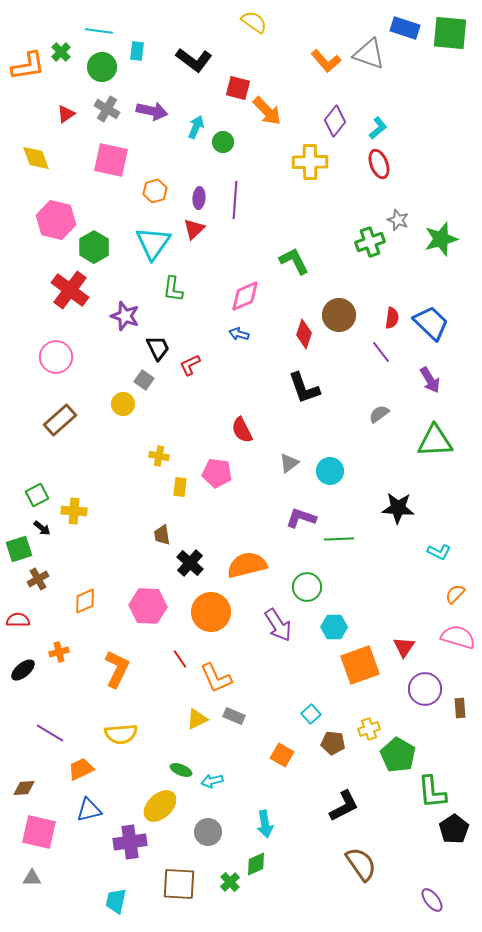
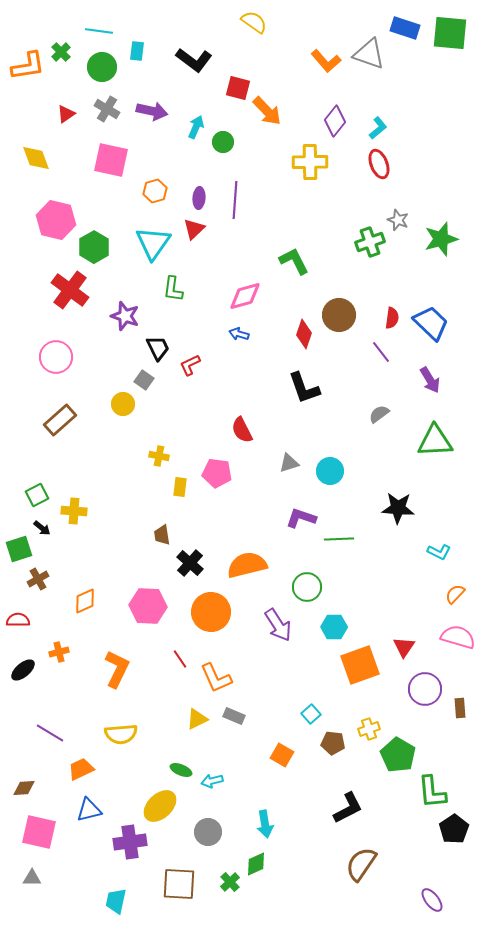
pink diamond at (245, 296): rotated 8 degrees clockwise
gray triangle at (289, 463): rotated 20 degrees clockwise
black L-shape at (344, 806): moved 4 px right, 2 px down
brown semicircle at (361, 864): rotated 111 degrees counterclockwise
